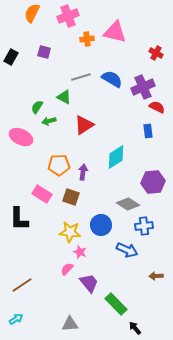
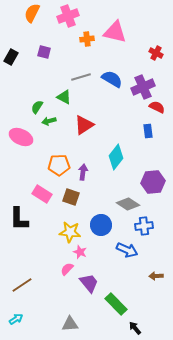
cyan diamond: rotated 20 degrees counterclockwise
